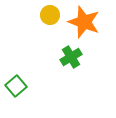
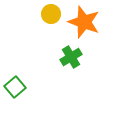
yellow circle: moved 1 px right, 1 px up
green square: moved 1 px left, 1 px down
